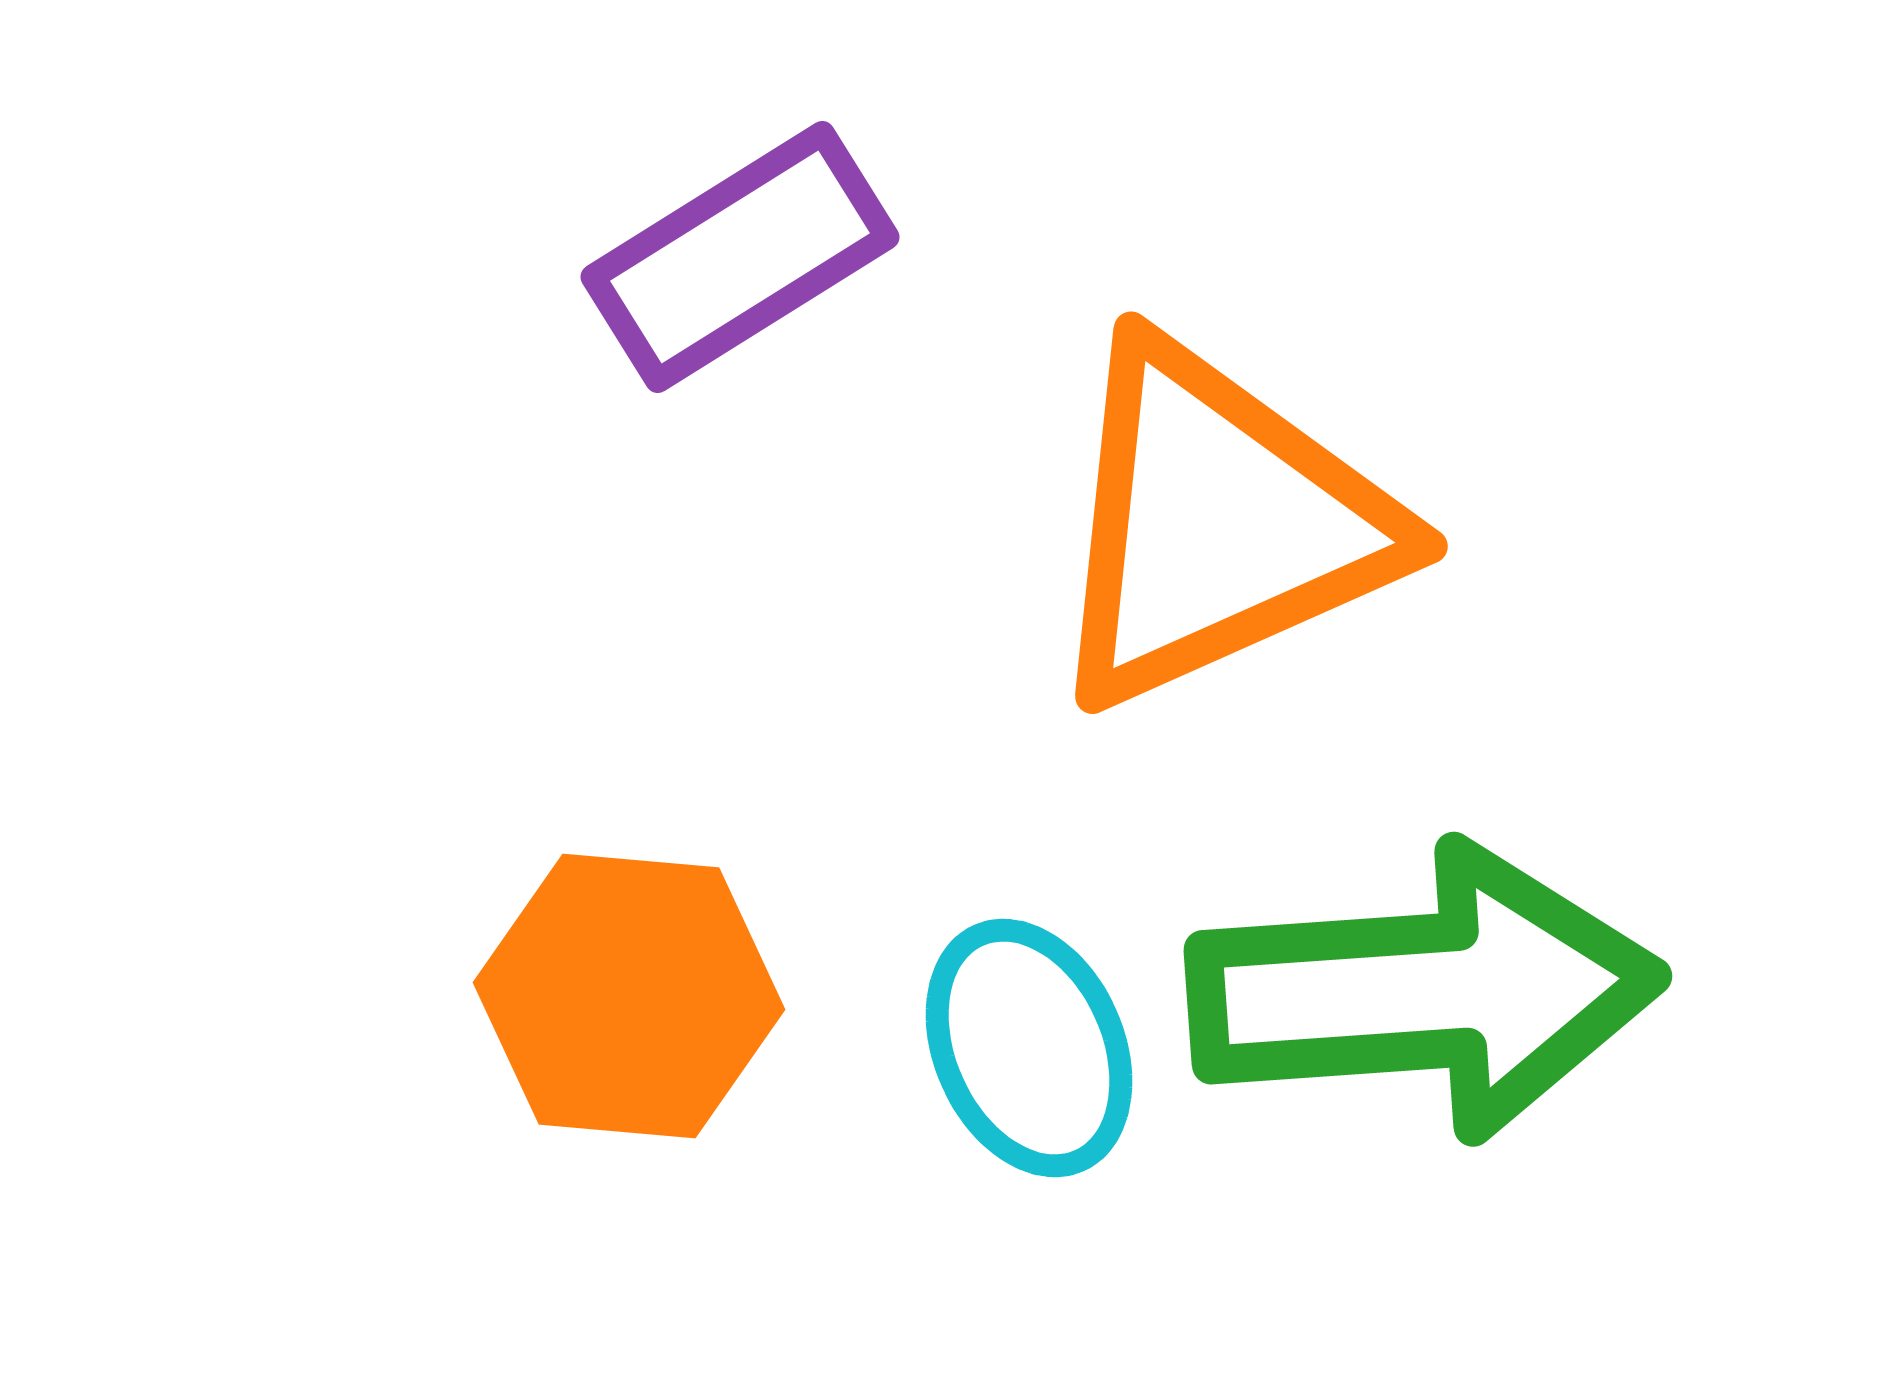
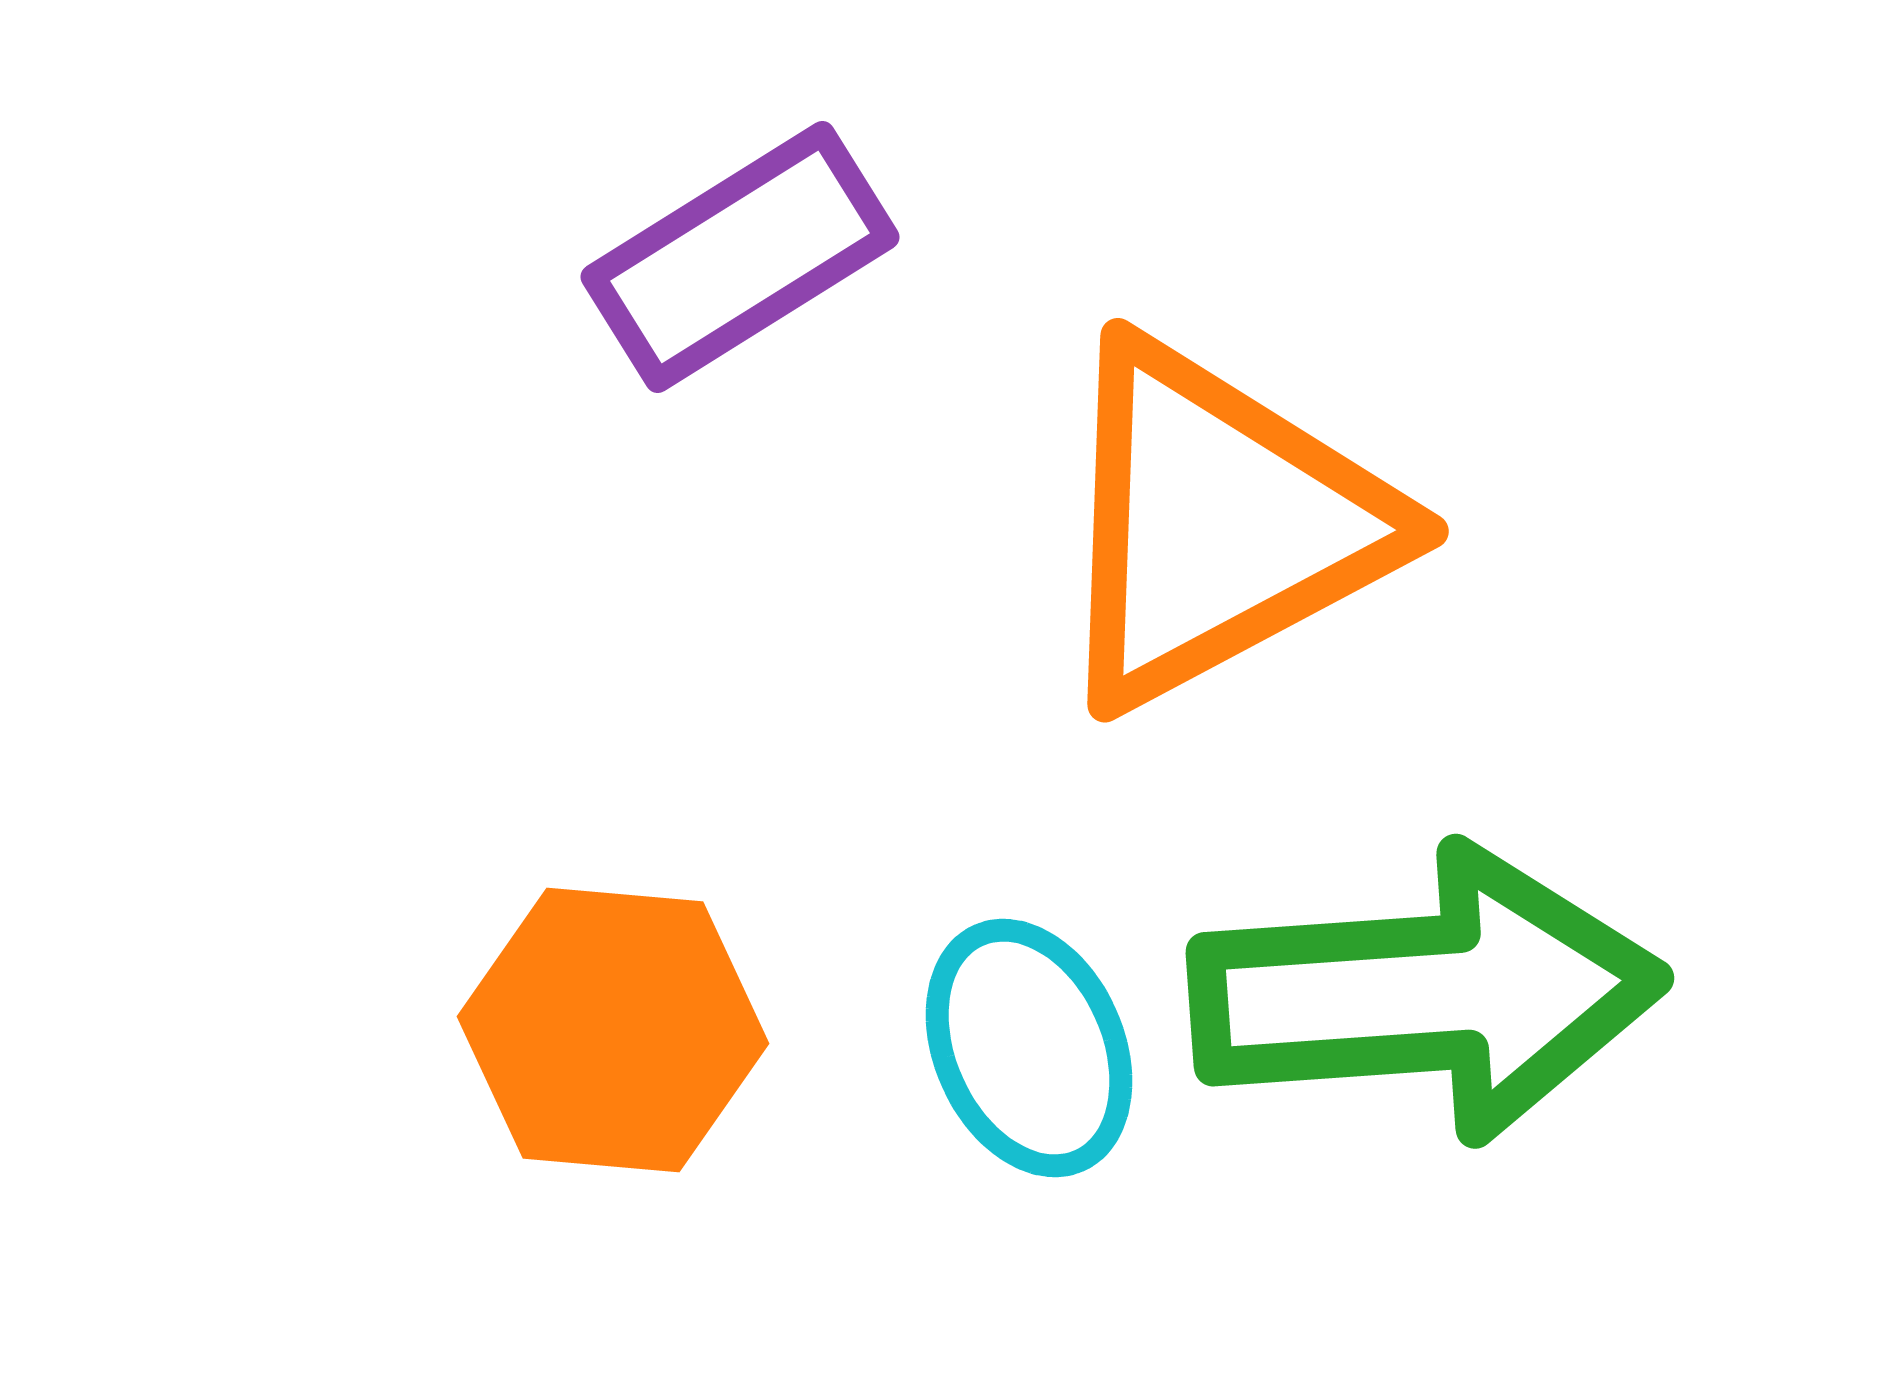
orange triangle: rotated 4 degrees counterclockwise
green arrow: moved 2 px right, 2 px down
orange hexagon: moved 16 px left, 34 px down
